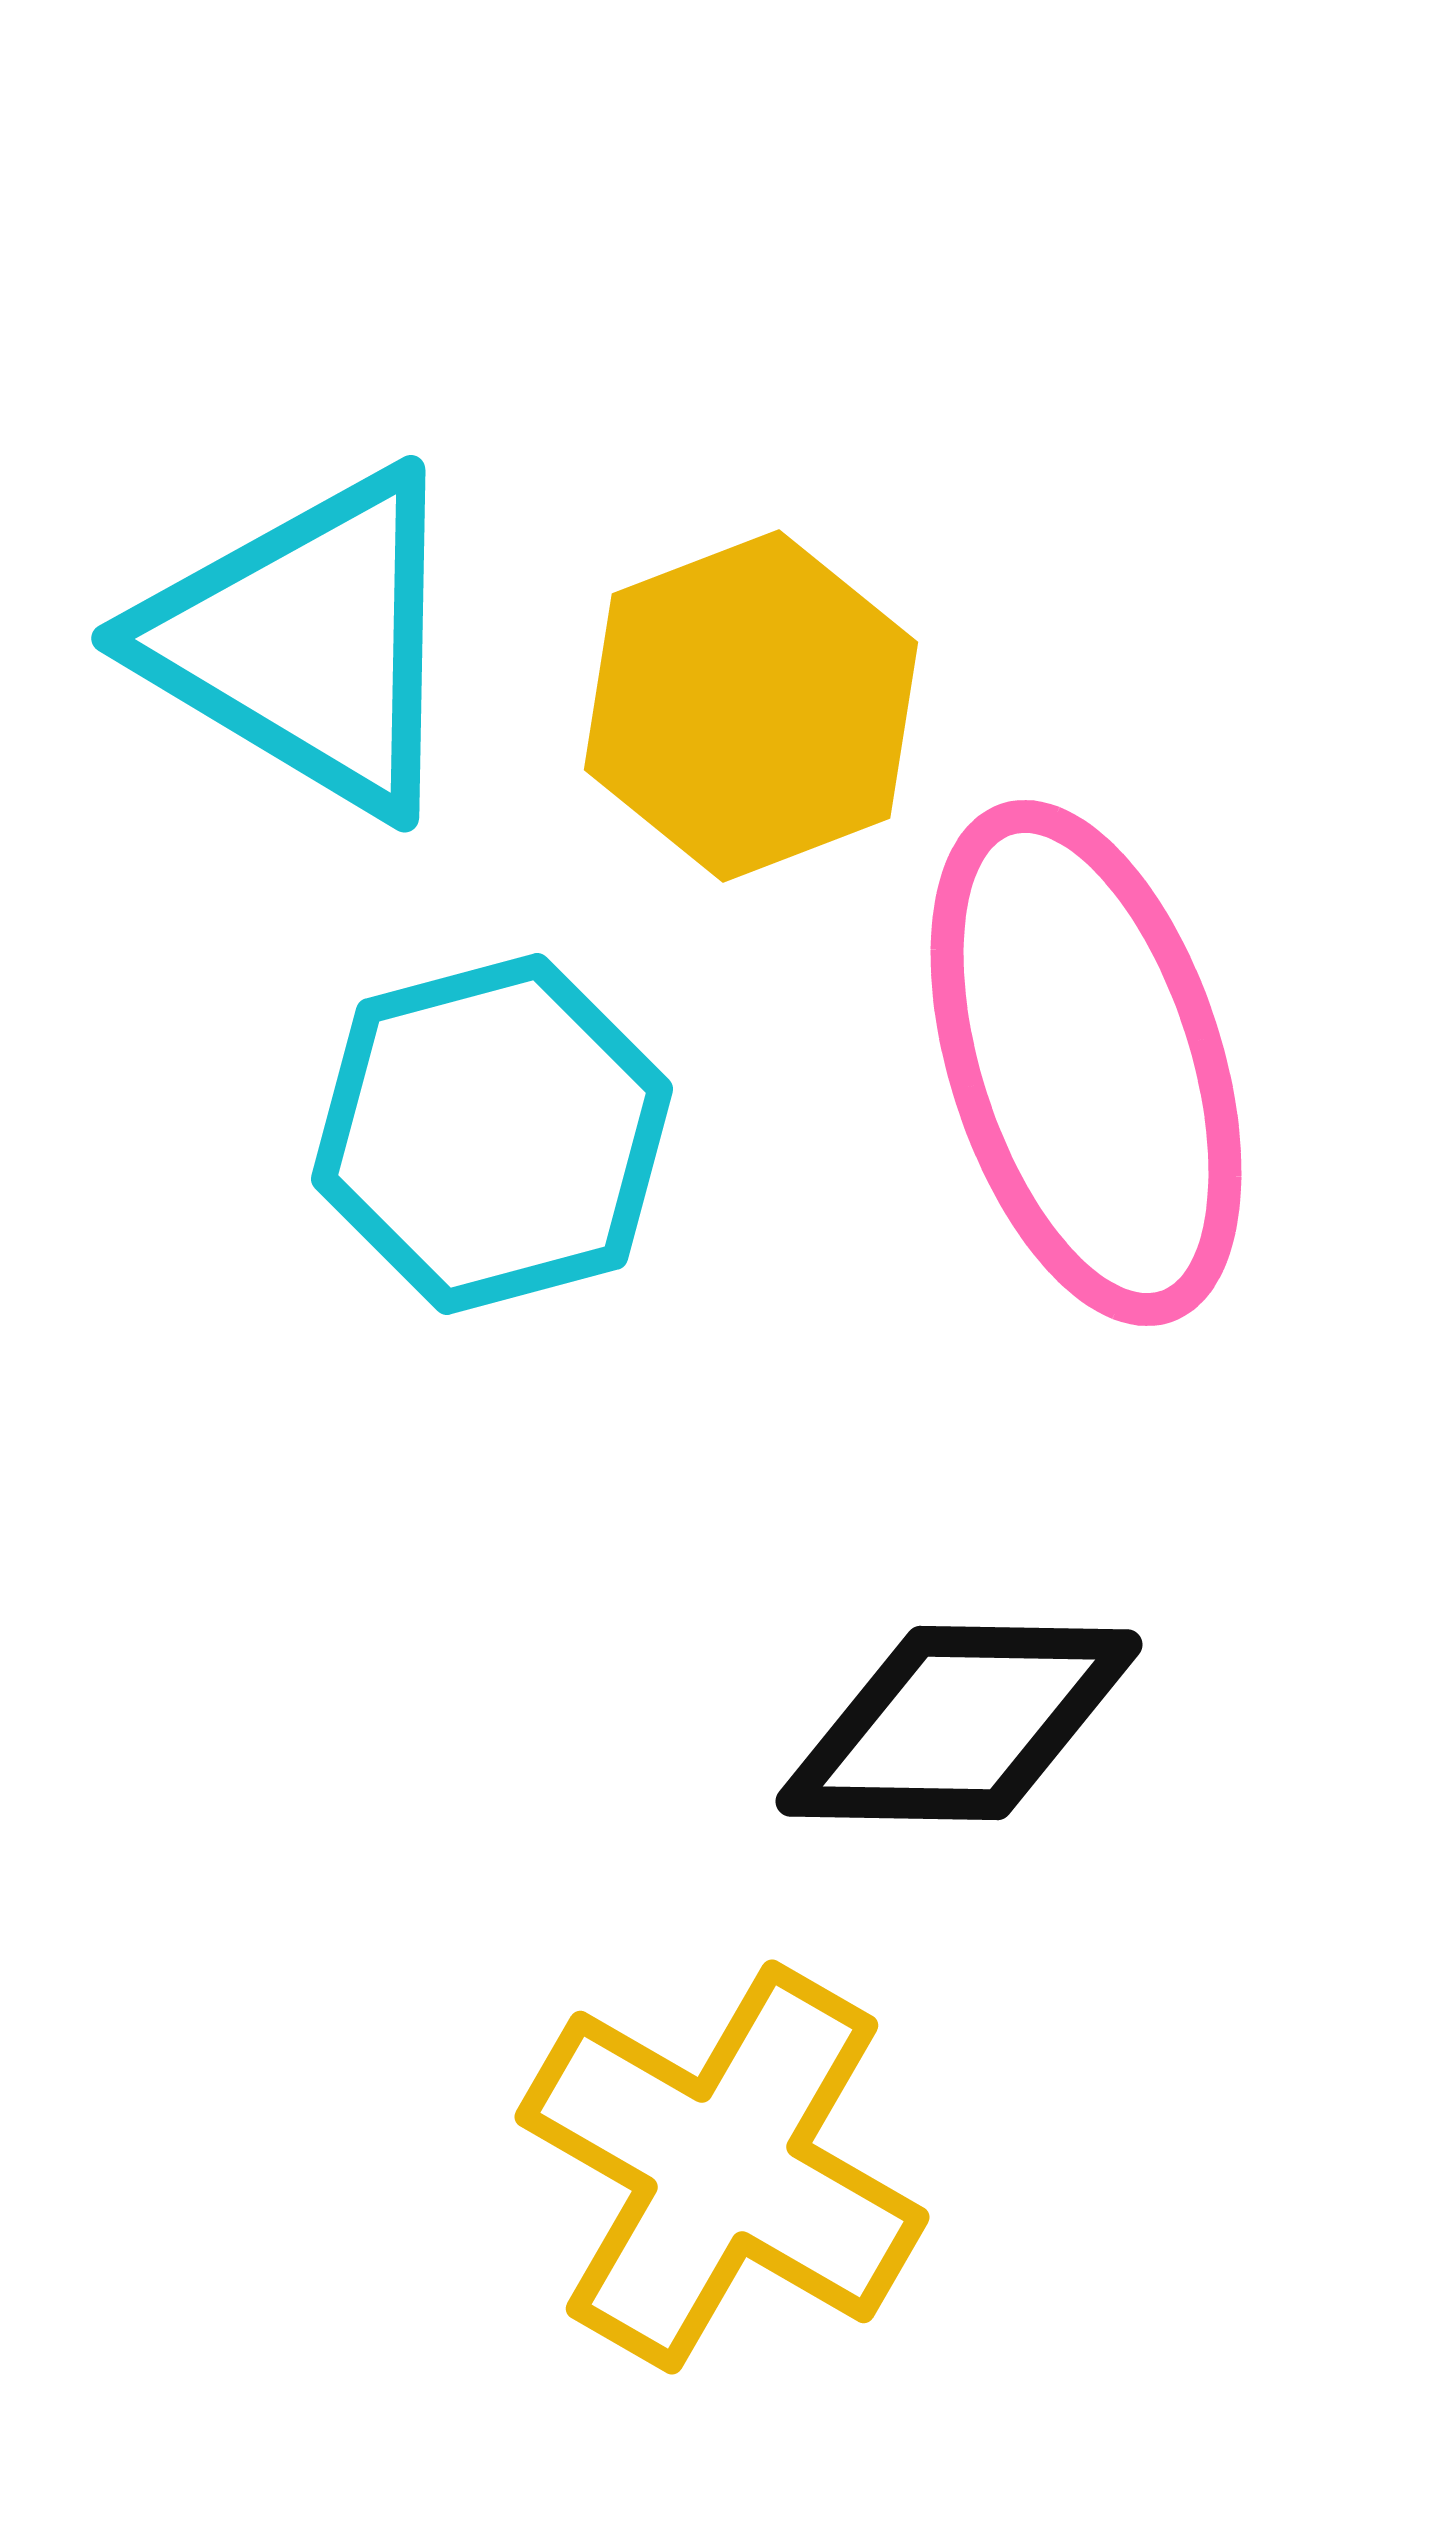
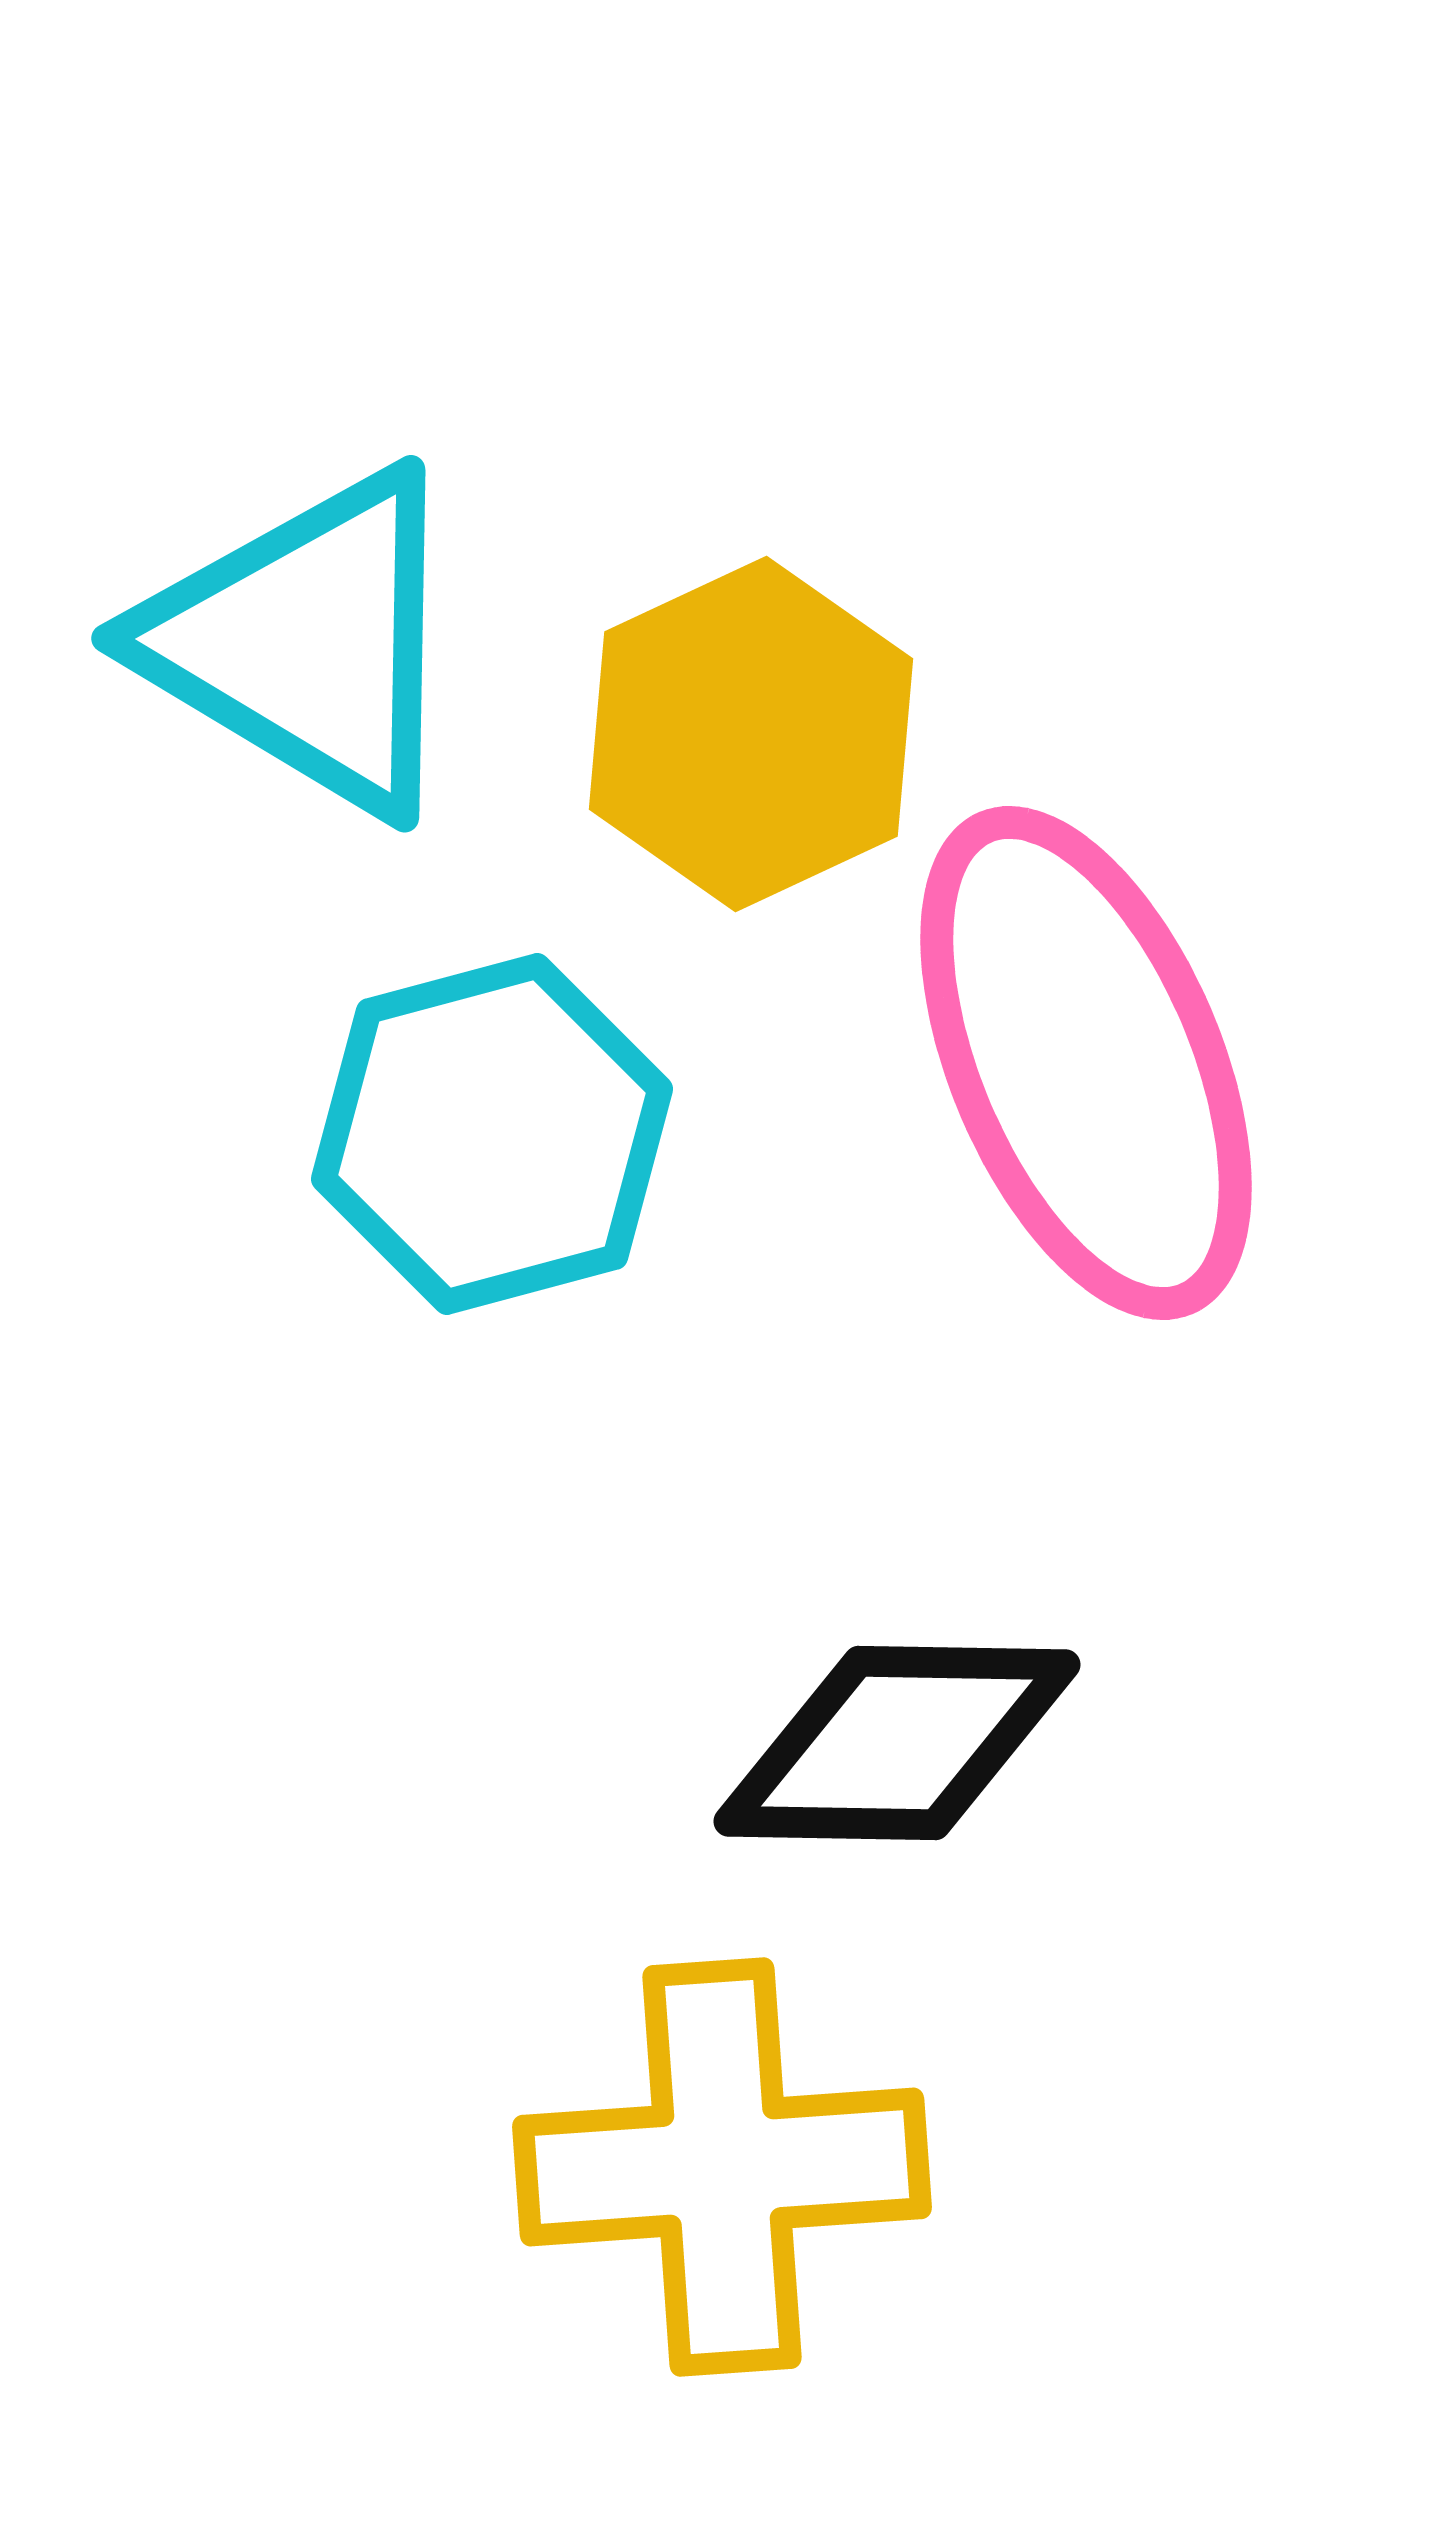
yellow hexagon: moved 28 px down; rotated 4 degrees counterclockwise
pink ellipse: rotated 5 degrees counterclockwise
black diamond: moved 62 px left, 20 px down
yellow cross: rotated 34 degrees counterclockwise
